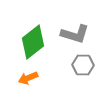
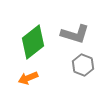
gray hexagon: rotated 20 degrees clockwise
